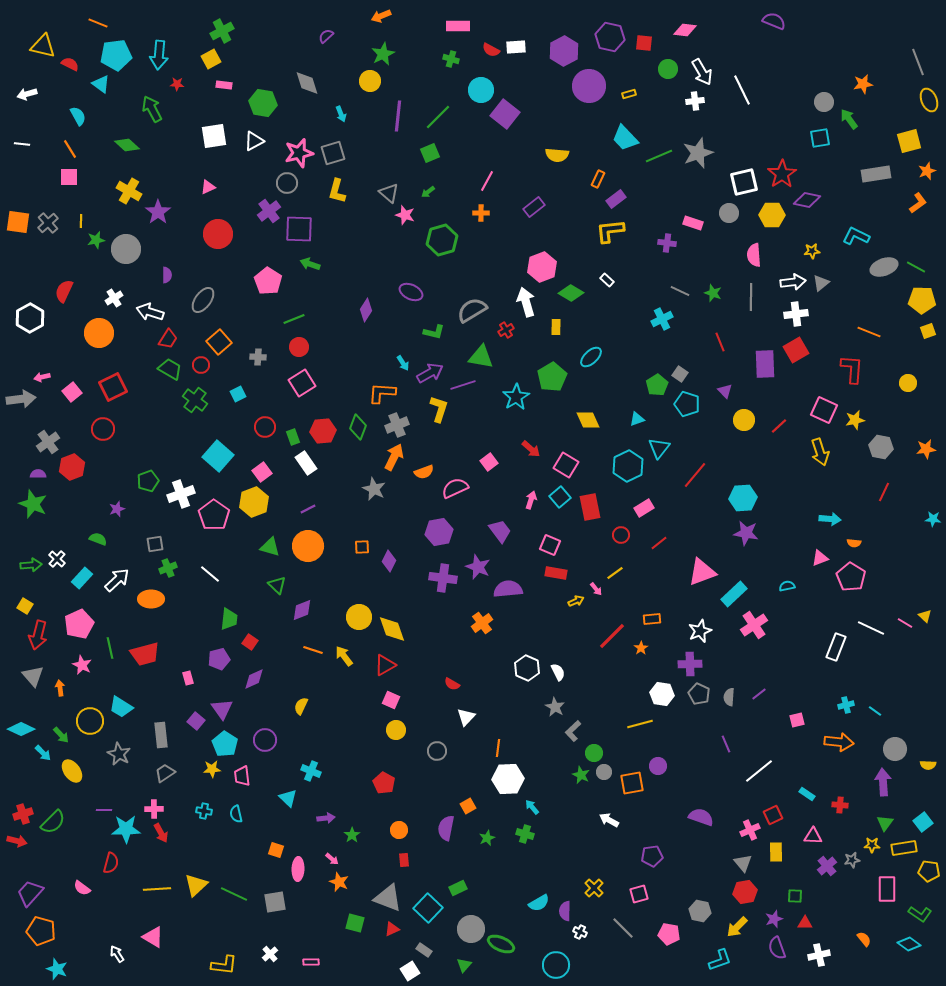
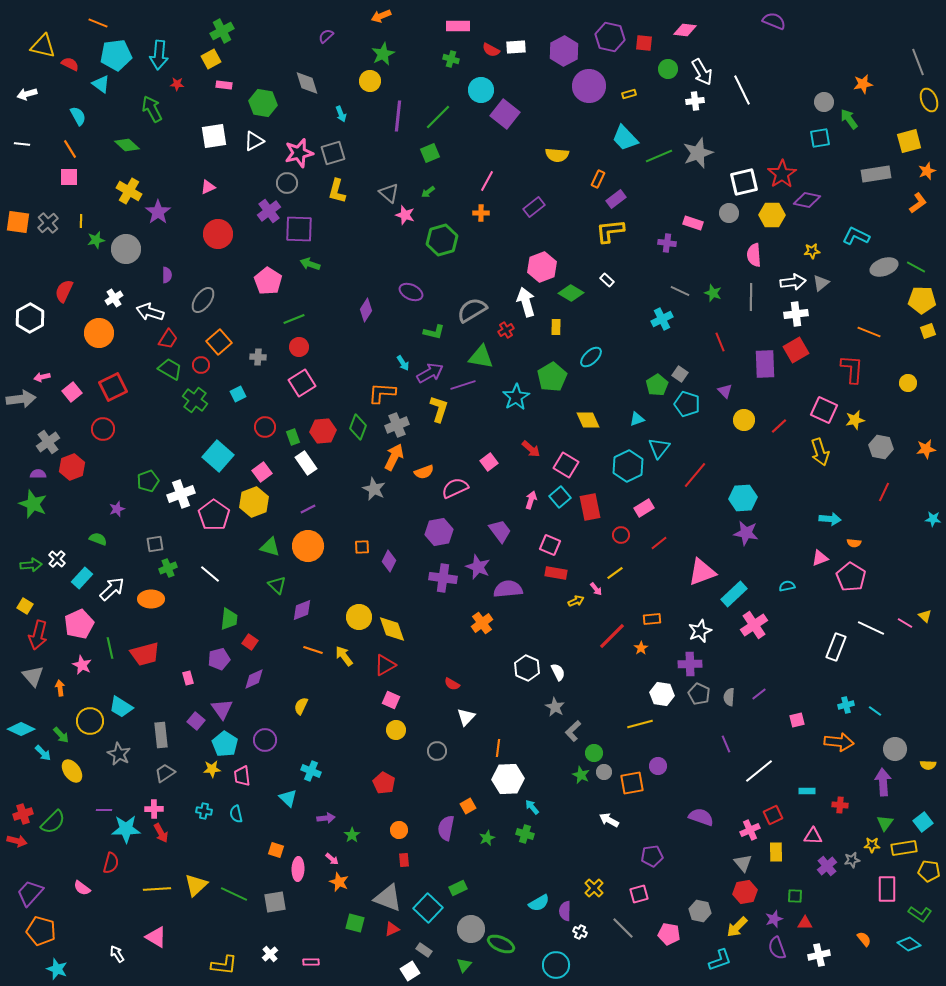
white arrow at (117, 580): moved 5 px left, 9 px down
cyan rectangle at (807, 794): moved 3 px up; rotated 35 degrees counterclockwise
pink triangle at (153, 937): moved 3 px right
